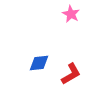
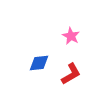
pink star: moved 22 px down
